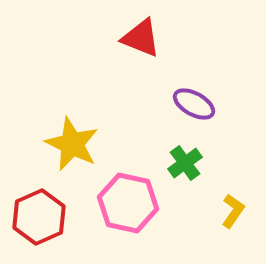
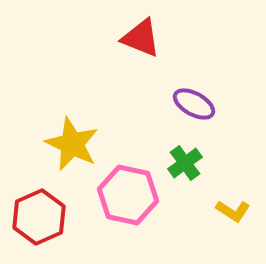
pink hexagon: moved 8 px up
yellow L-shape: rotated 88 degrees clockwise
